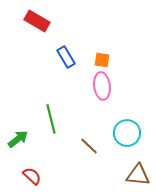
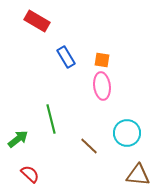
red semicircle: moved 2 px left, 2 px up
